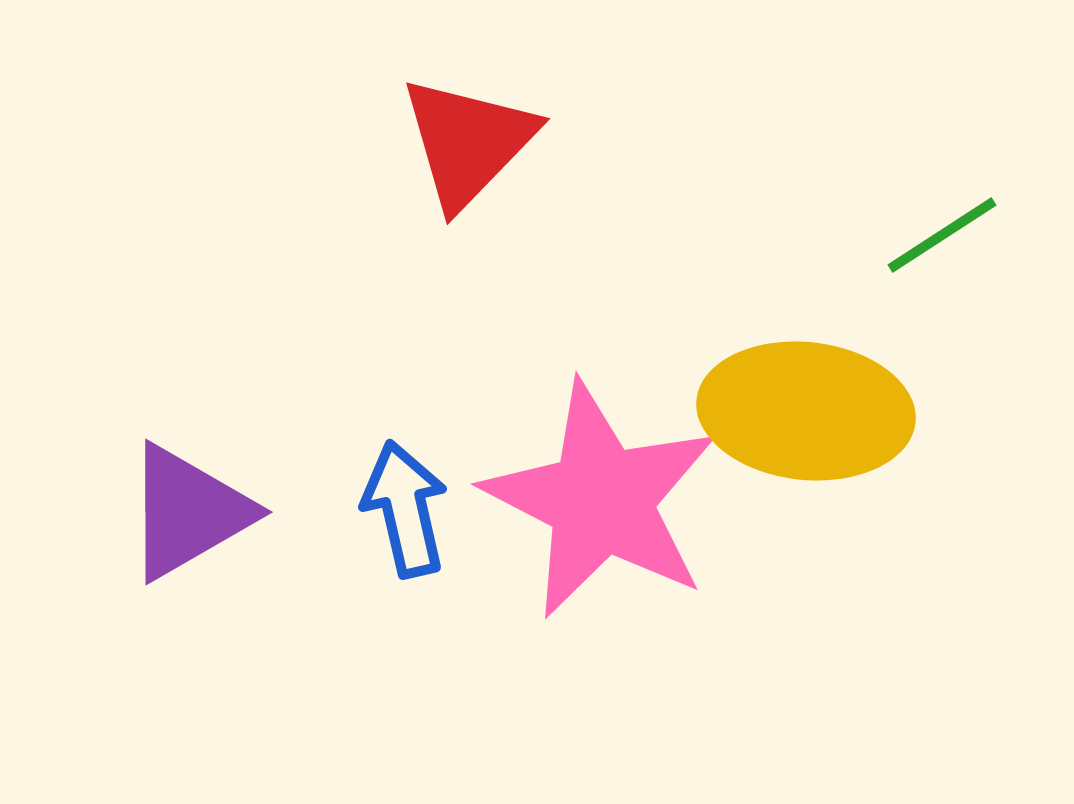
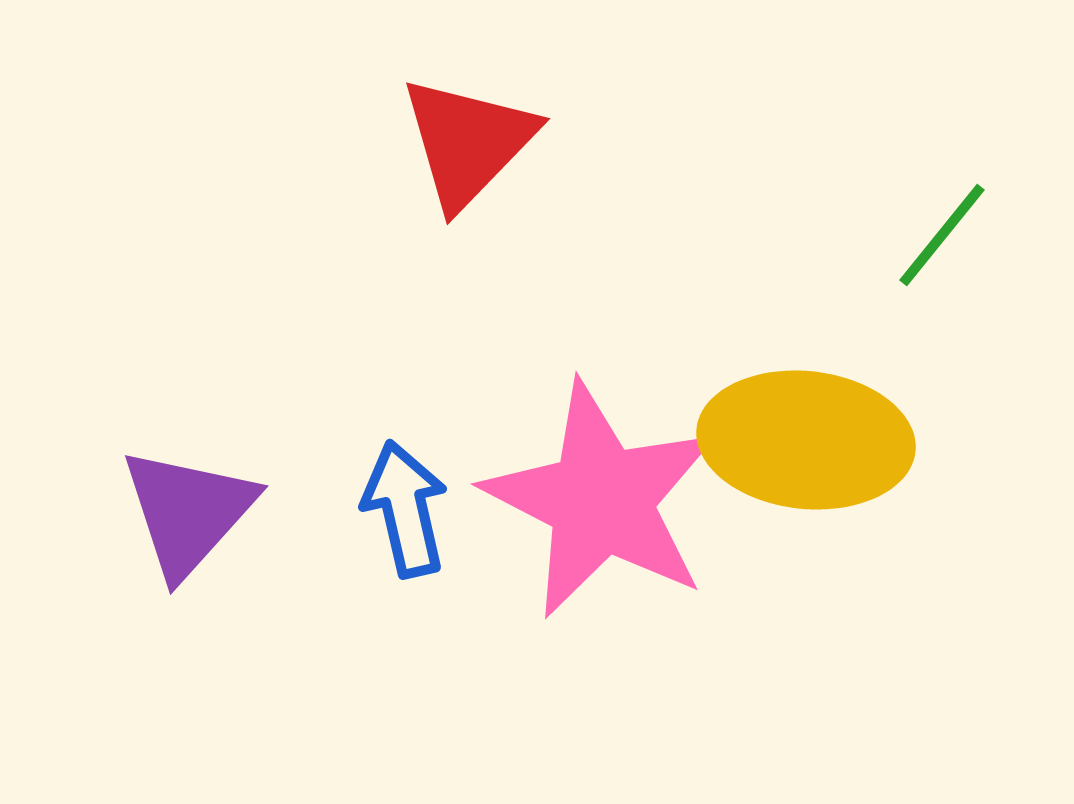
green line: rotated 18 degrees counterclockwise
yellow ellipse: moved 29 px down
purple triangle: rotated 18 degrees counterclockwise
